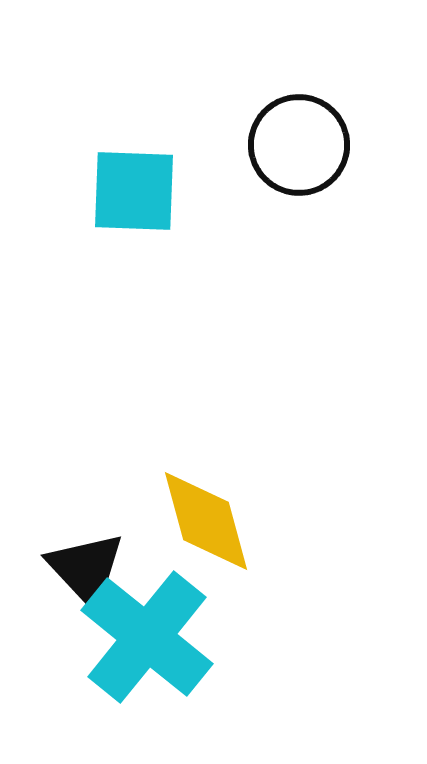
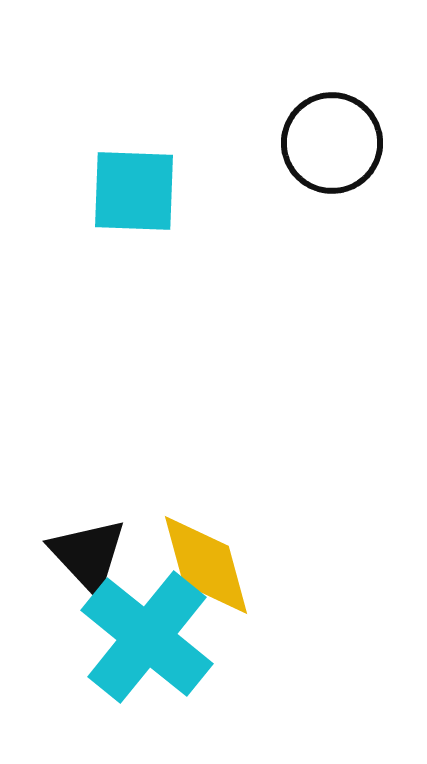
black circle: moved 33 px right, 2 px up
yellow diamond: moved 44 px down
black triangle: moved 2 px right, 14 px up
